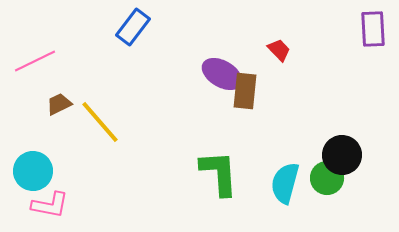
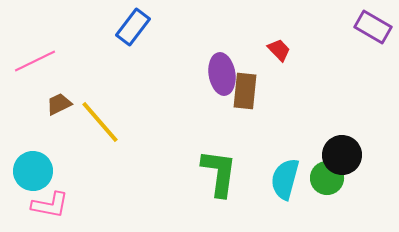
purple rectangle: moved 2 px up; rotated 57 degrees counterclockwise
purple ellipse: rotated 51 degrees clockwise
green L-shape: rotated 12 degrees clockwise
cyan semicircle: moved 4 px up
